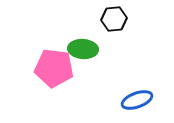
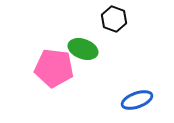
black hexagon: rotated 25 degrees clockwise
green ellipse: rotated 16 degrees clockwise
